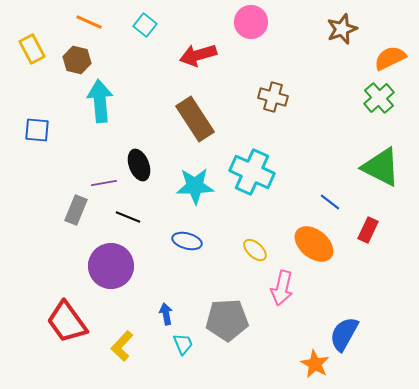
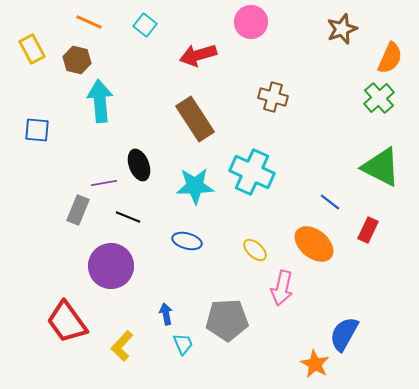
orange semicircle: rotated 140 degrees clockwise
gray rectangle: moved 2 px right
